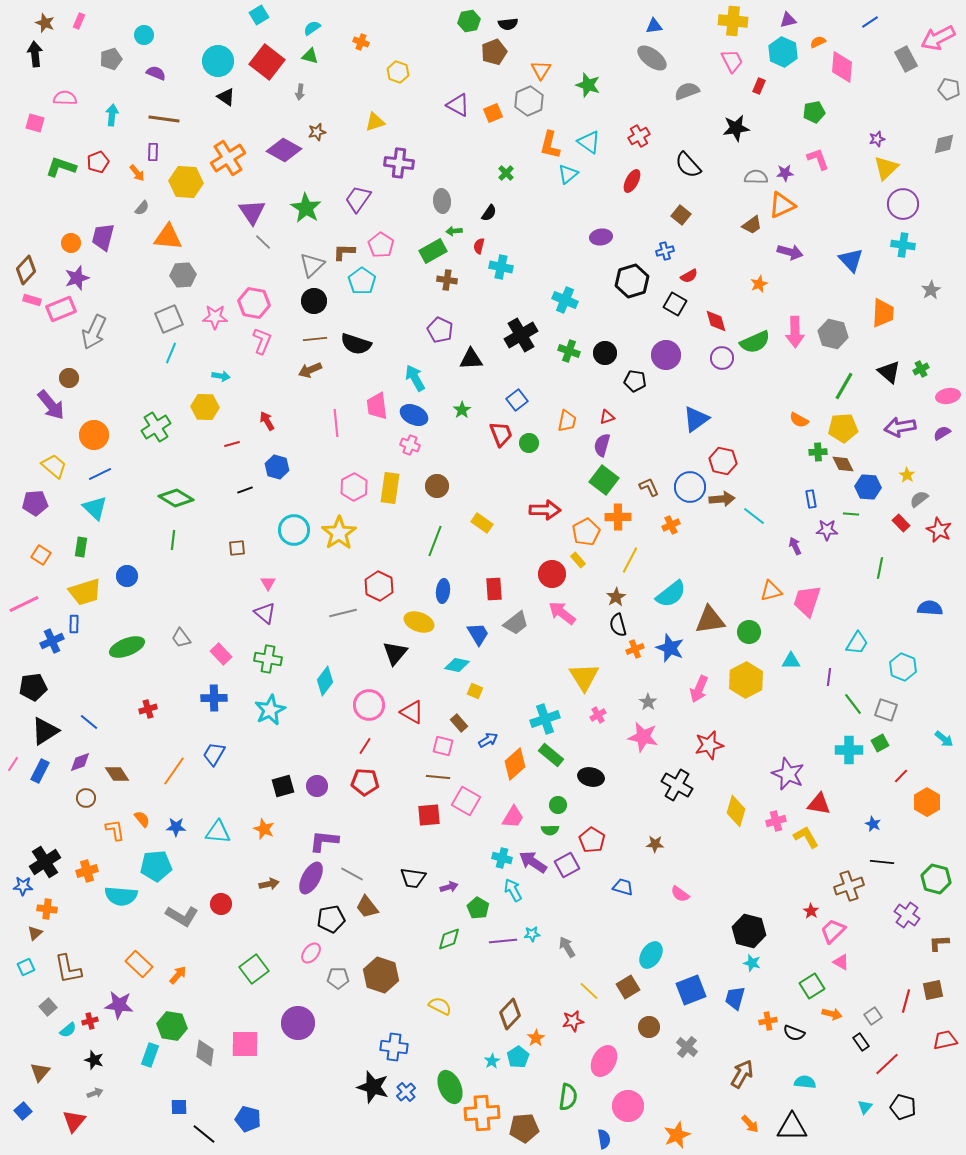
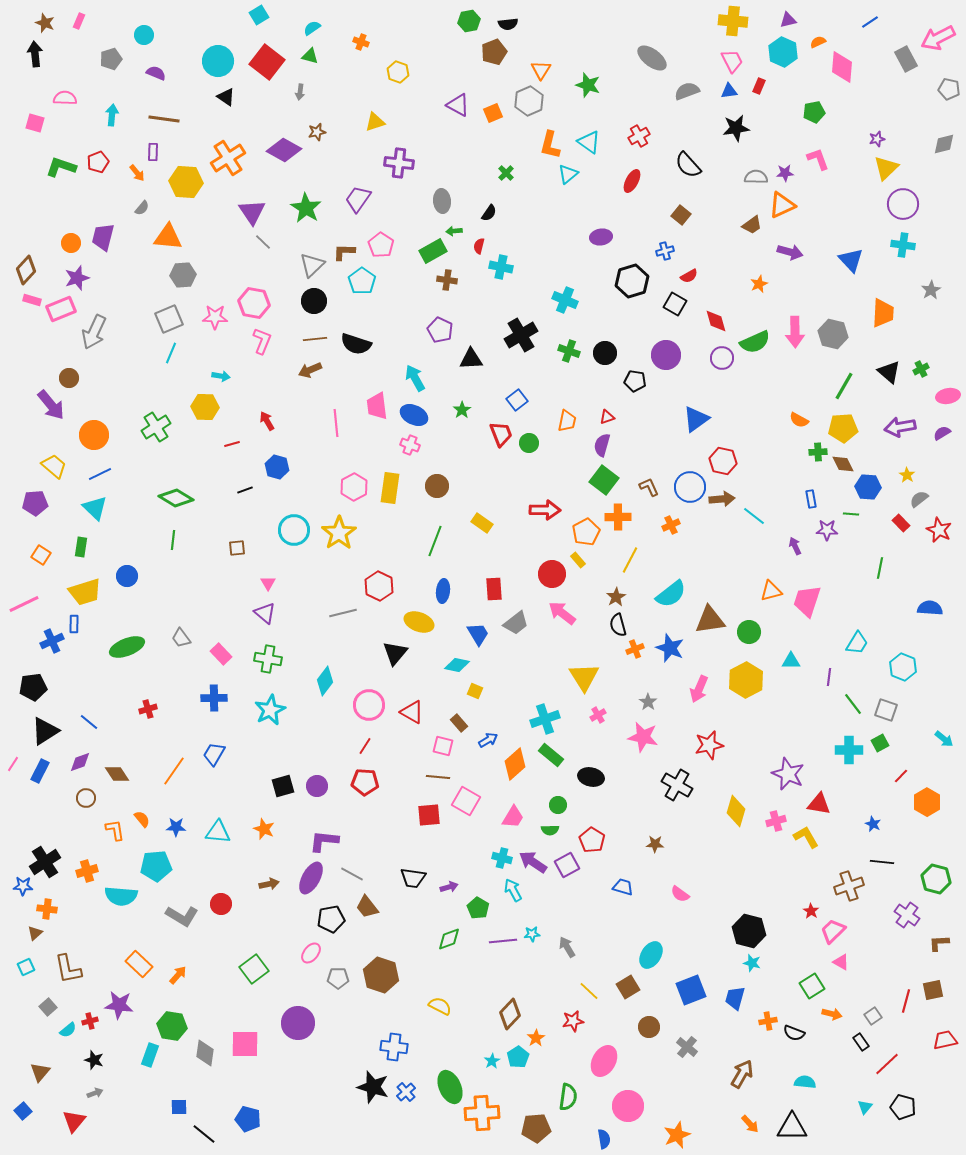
blue triangle at (654, 26): moved 75 px right, 65 px down
brown pentagon at (524, 1128): moved 12 px right
